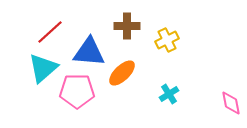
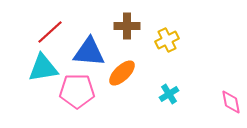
cyan triangle: rotated 32 degrees clockwise
pink diamond: moved 1 px up
